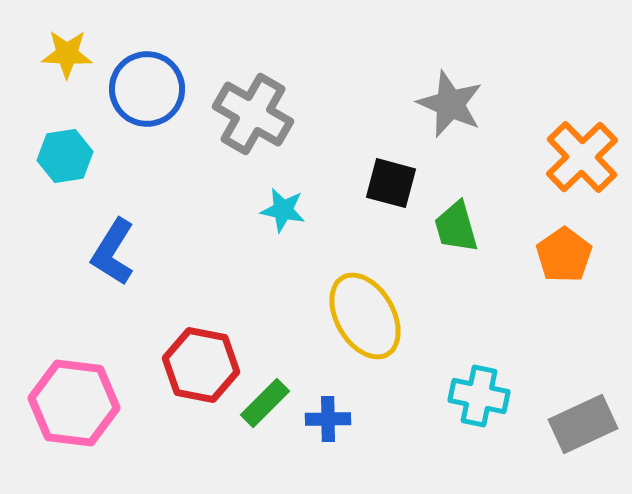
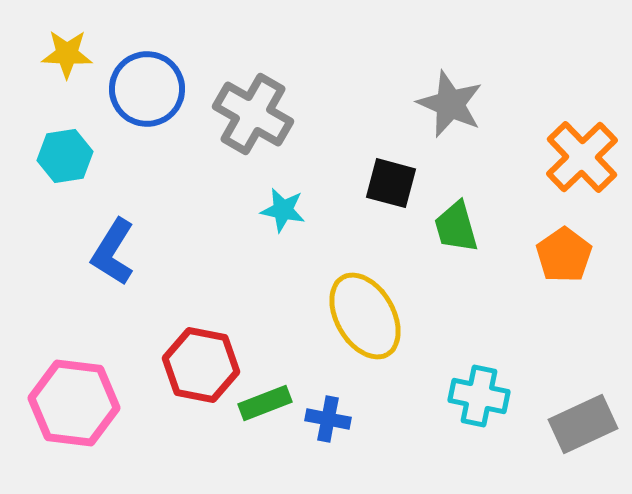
green rectangle: rotated 24 degrees clockwise
blue cross: rotated 12 degrees clockwise
